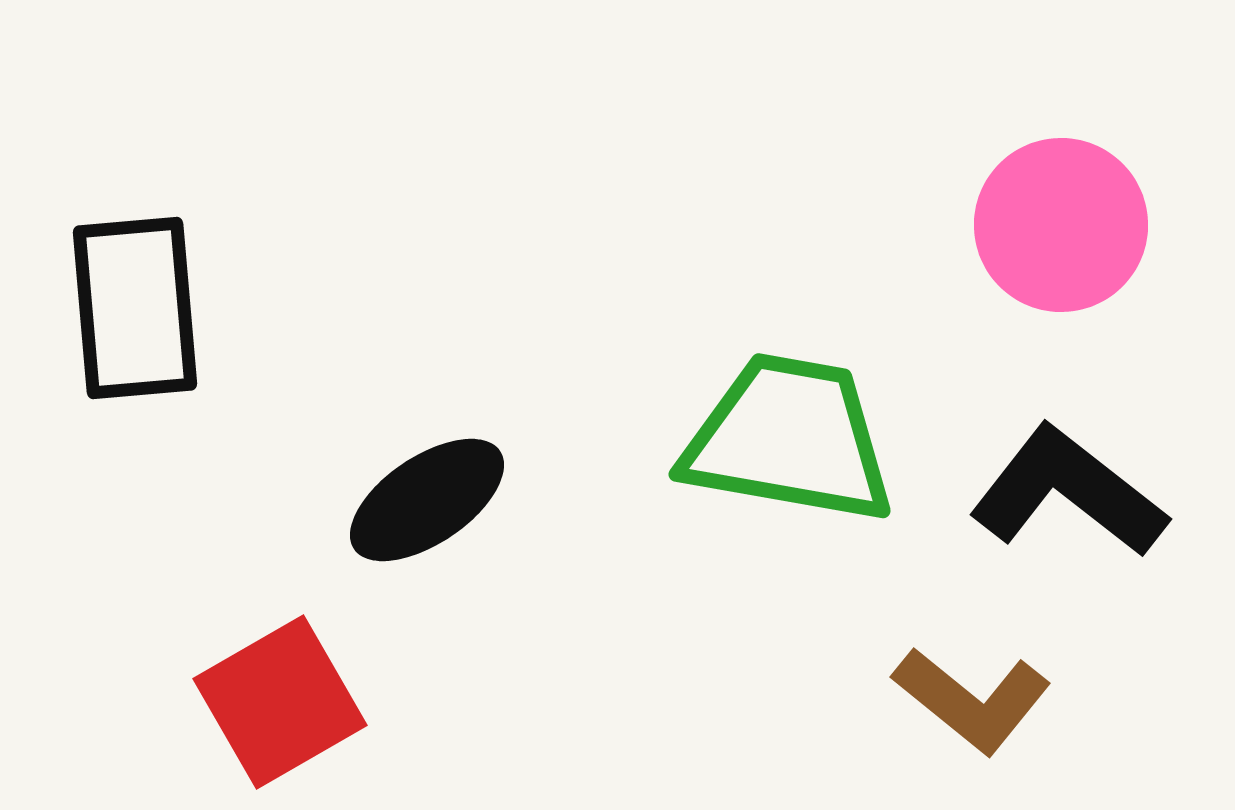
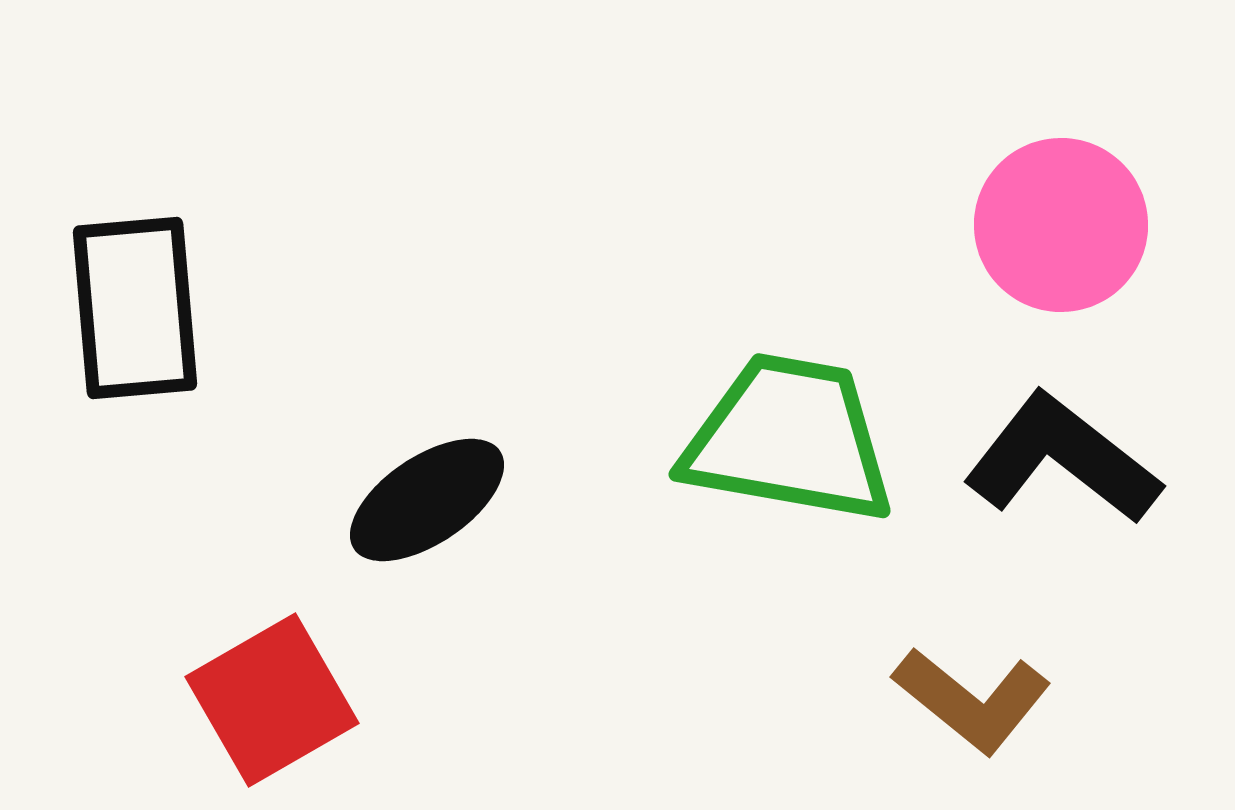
black L-shape: moved 6 px left, 33 px up
red square: moved 8 px left, 2 px up
